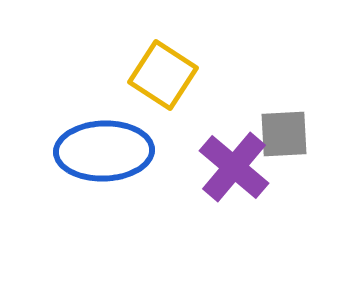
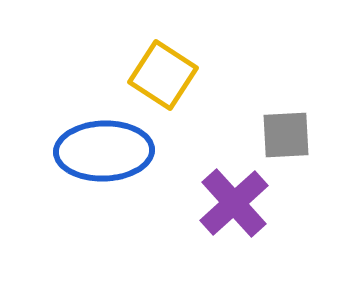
gray square: moved 2 px right, 1 px down
purple cross: moved 36 px down; rotated 8 degrees clockwise
